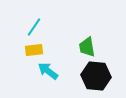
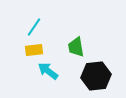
green trapezoid: moved 11 px left
black hexagon: rotated 12 degrees counterclockwise
